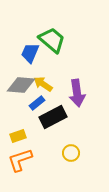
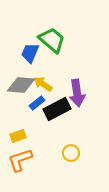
black rectangle: moved 4 px right, 8 px up
